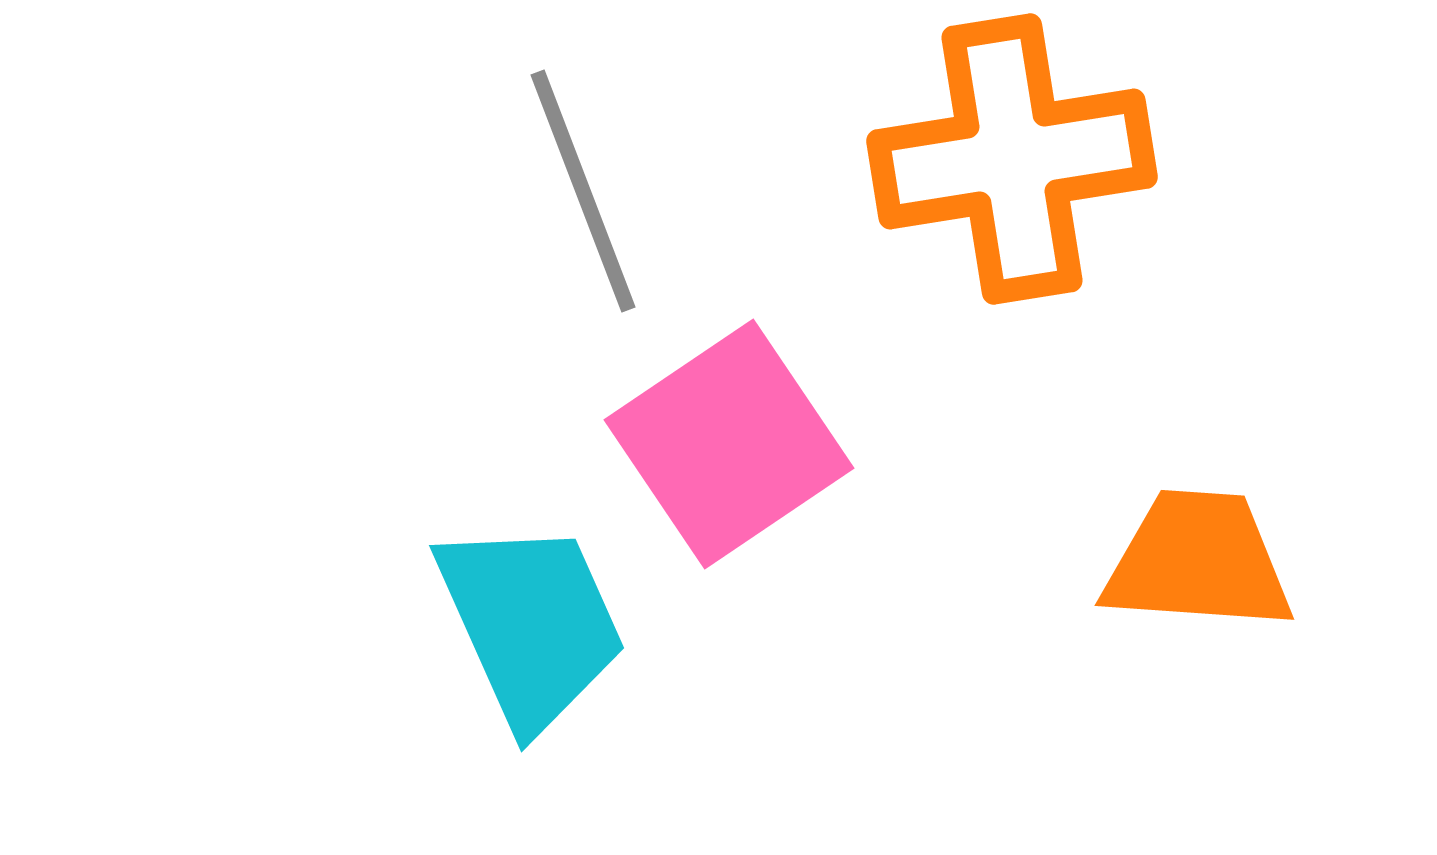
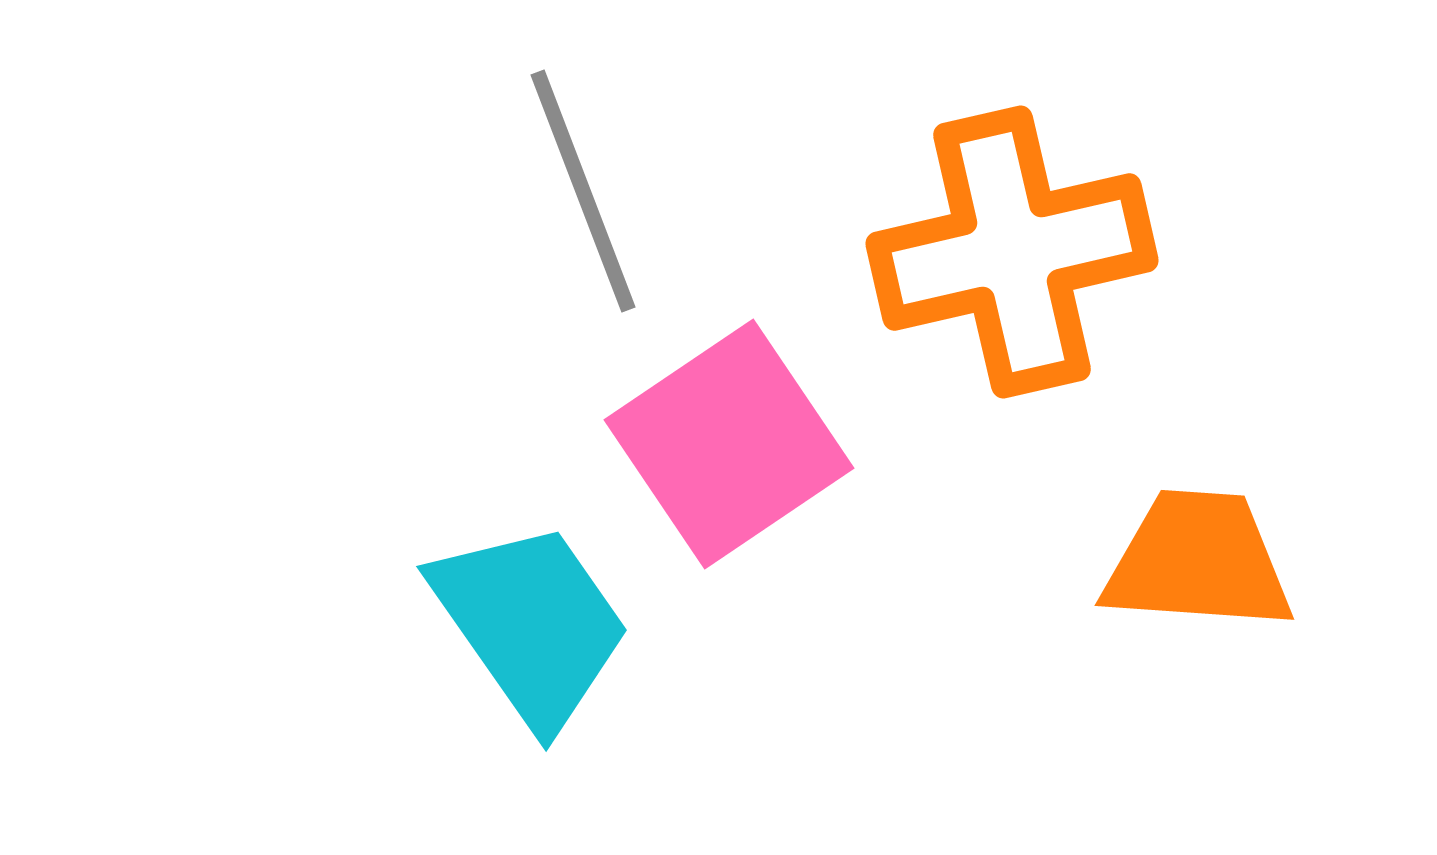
orange cross: moved 93 px down; rotated 4 degrees counterclockwise
cyan trapezoid: rotated 11 degrees counterclockwise
